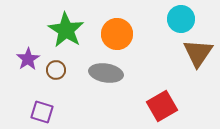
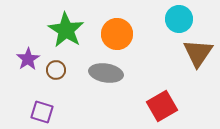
cyan circle: moved 2 px left
